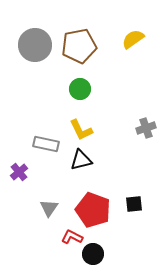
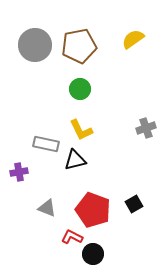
black triangle: moved 6 px left
purple cross: rotated 30 degrees clockwise
black square: rotated 24 degrees counterclockwise
gray triangle: moved 2 px left; rotated 42 degrees counterclockwise
